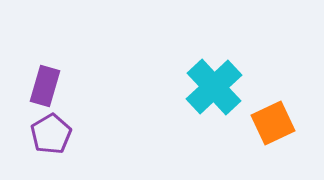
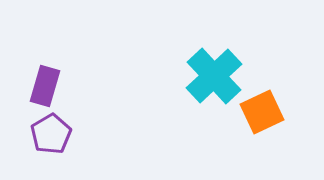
cyan cross: moved 11 px up
orange square: moved 11 px left, 11 px up
